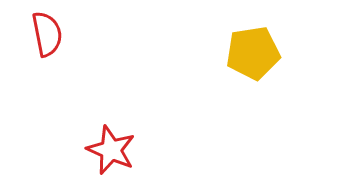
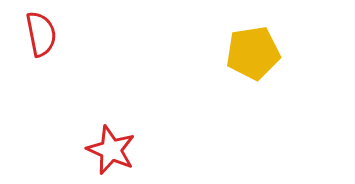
red semicircle: moved 6 px left
